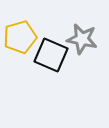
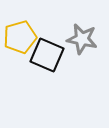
black square: moved 4 px left
